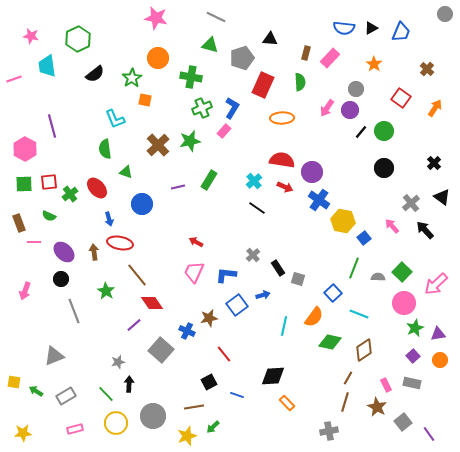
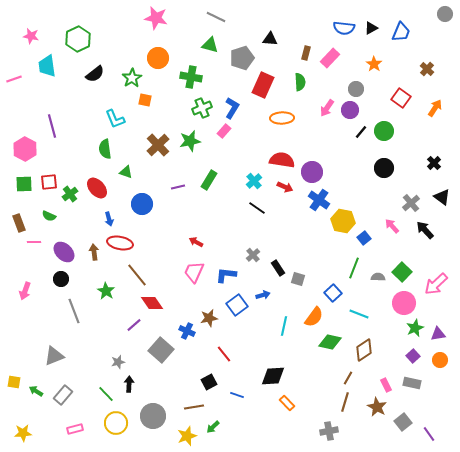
gray rectangle at (66, 396): moved 3 px left, 1 px up; rotated 18 degrees counterclockwise
